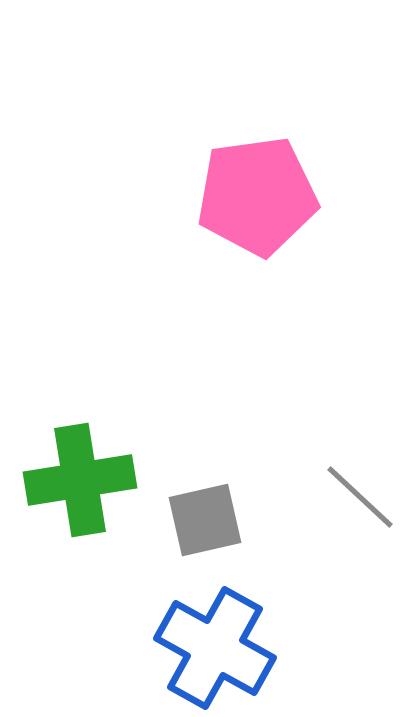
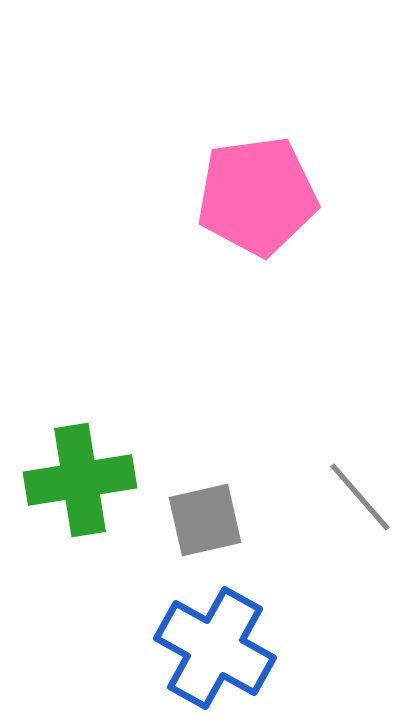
gray line: rotated 6 degrees clockwise
